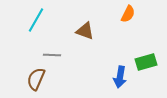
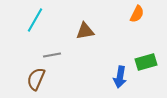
orange semicircle: moved 9 px right
cyan line: moved 1 px left
brown triangle: rotated 30 degrees counterclockwise
gray line: rotated 12 degrees counterclockwise
